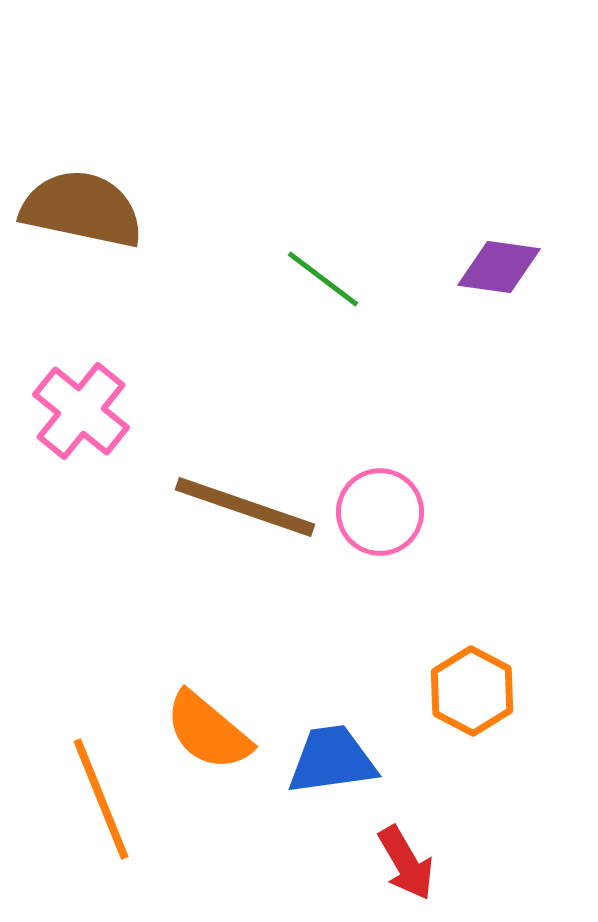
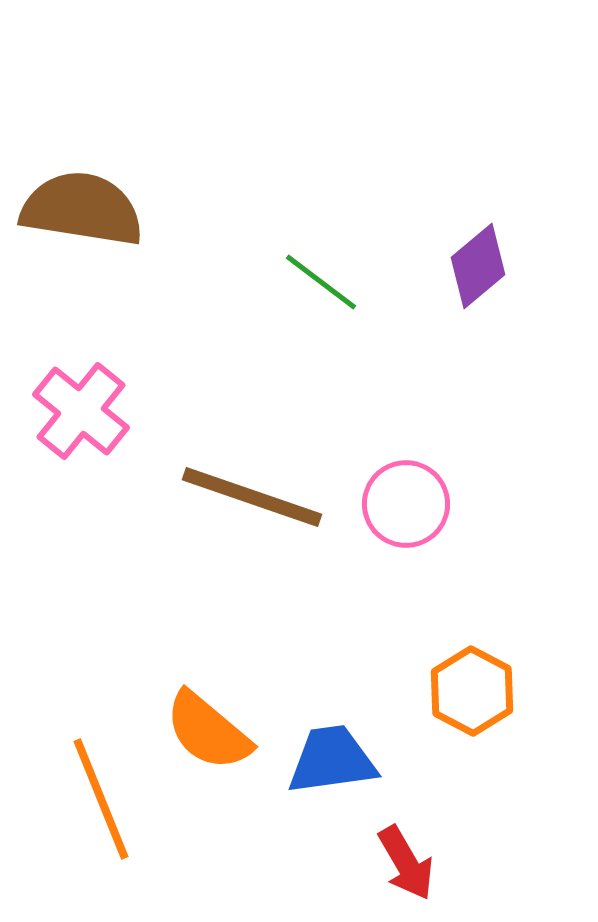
brown semicircle: rotated 3 degrees counterclockwise
purple diamond: moved 21 px left, 1 px up; rotated 48 degrees counterclockwise
green line: moved 2 px left, 3 px down
brown line: moved 7 px right, 10 px up
pink circle: moved 26 px right, 8 px up
